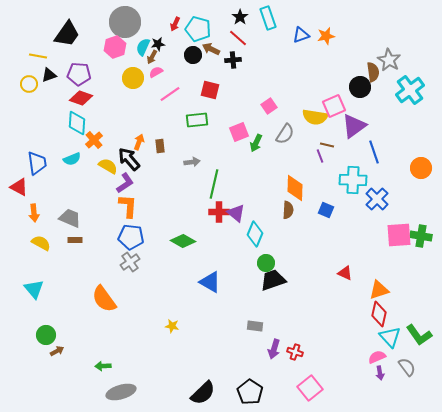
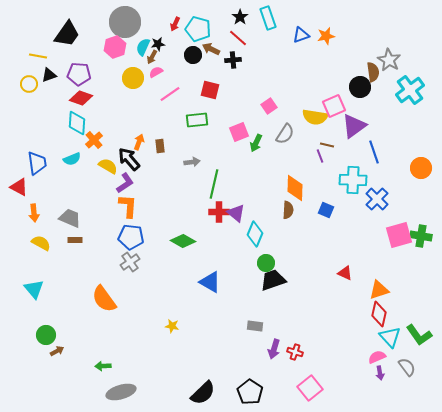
pink square at (399, 235): rotated 12 degrees counterclockwise
